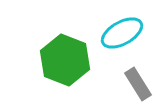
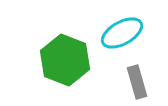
gray rectangle: moved 1 px left, 2 px up; rotated 16 degrees clockwise
